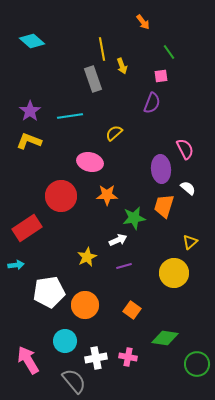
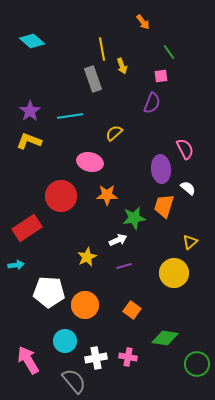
white pentagon: rotated 12 degrees clockwise
